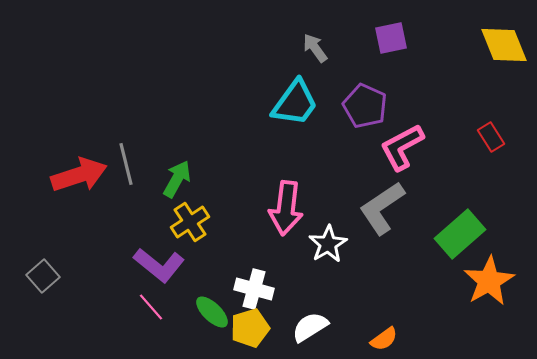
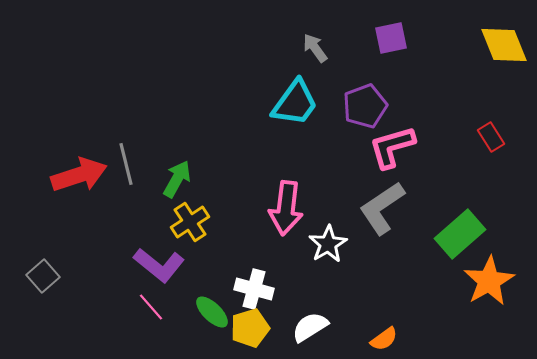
purple pentagon: rotated 27 degrees clockwise
pink L-shape: moved 10 px left; rotated 12 degrees clockwise
